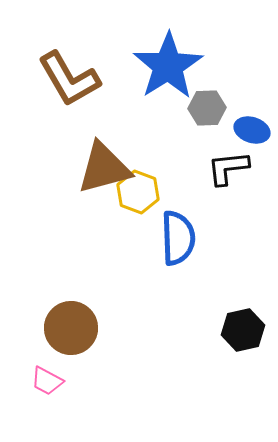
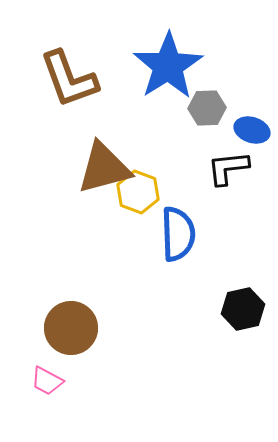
brown L-shape: rotated 10 degrees clockwise
blue semicircle: moved 4 px up
black hexagon: moved 21 px up
